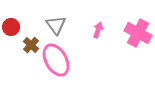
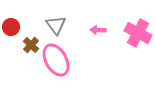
pink arrow: rotated 105 degrees counterclockwise
